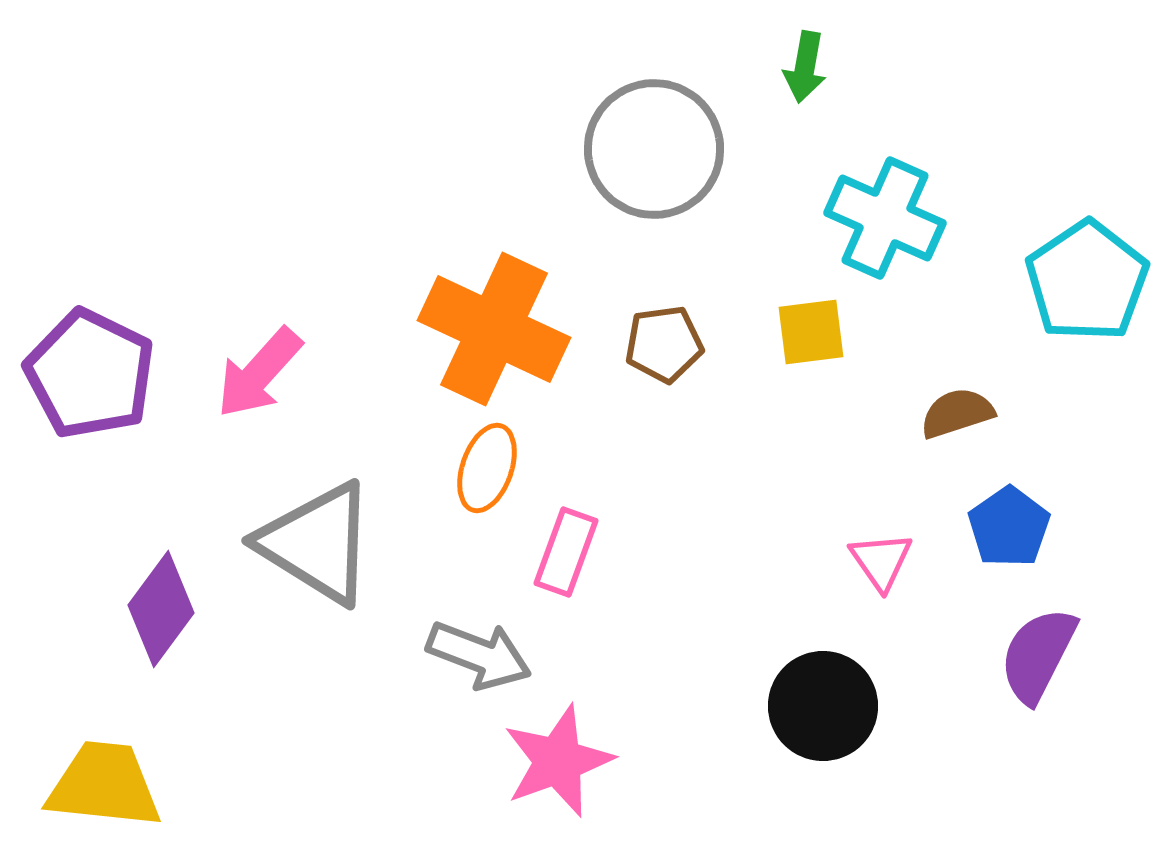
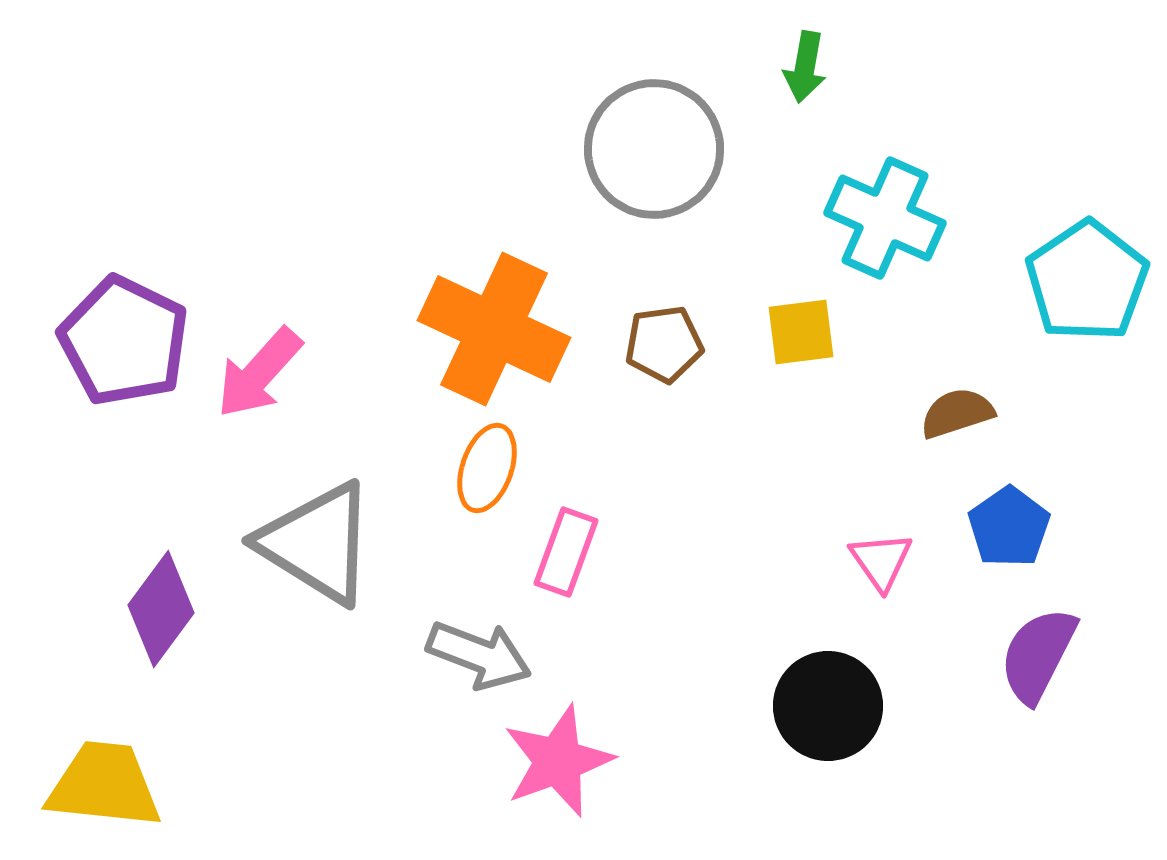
yellow square: moved 10 px left
purple pentagon: moved 34 px right, 33 px up
black circle: moved 5 px right
